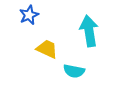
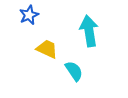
cyan semicircle: rotated 135 degrees counterclockwise
